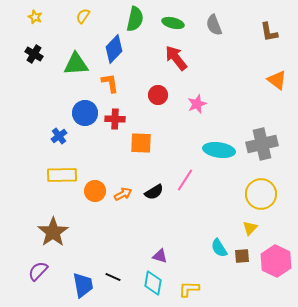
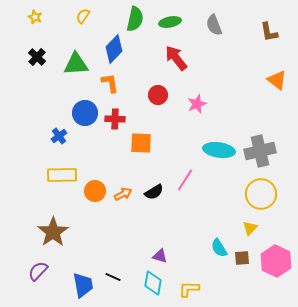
green ellipse: moved 3 px left, 1 px up; rotated 25 degrees counterclockwise
black cross: moved 3 px right, 3 px down; rotated 12 degrees clockwise
gray cross: moved 2 px left, 7 px down
brown square: moved 2 px down
